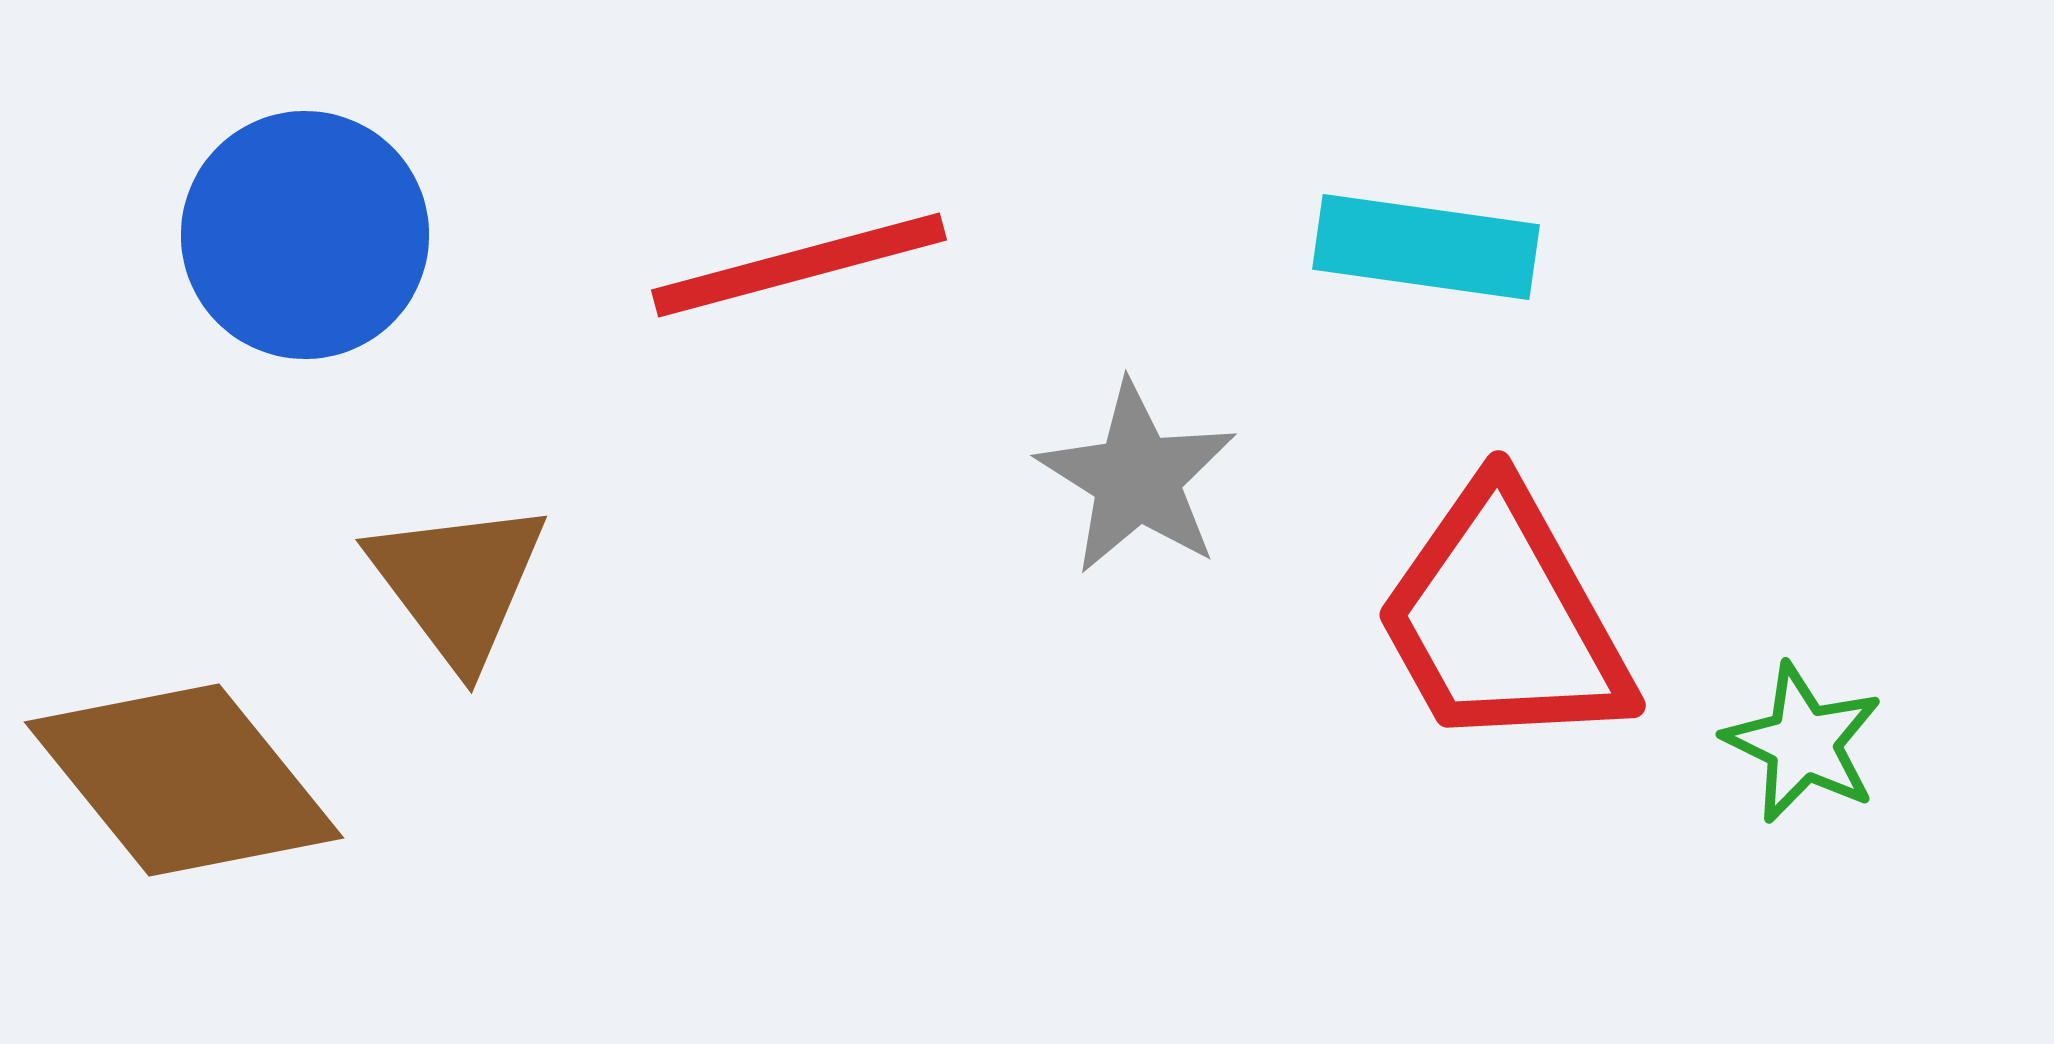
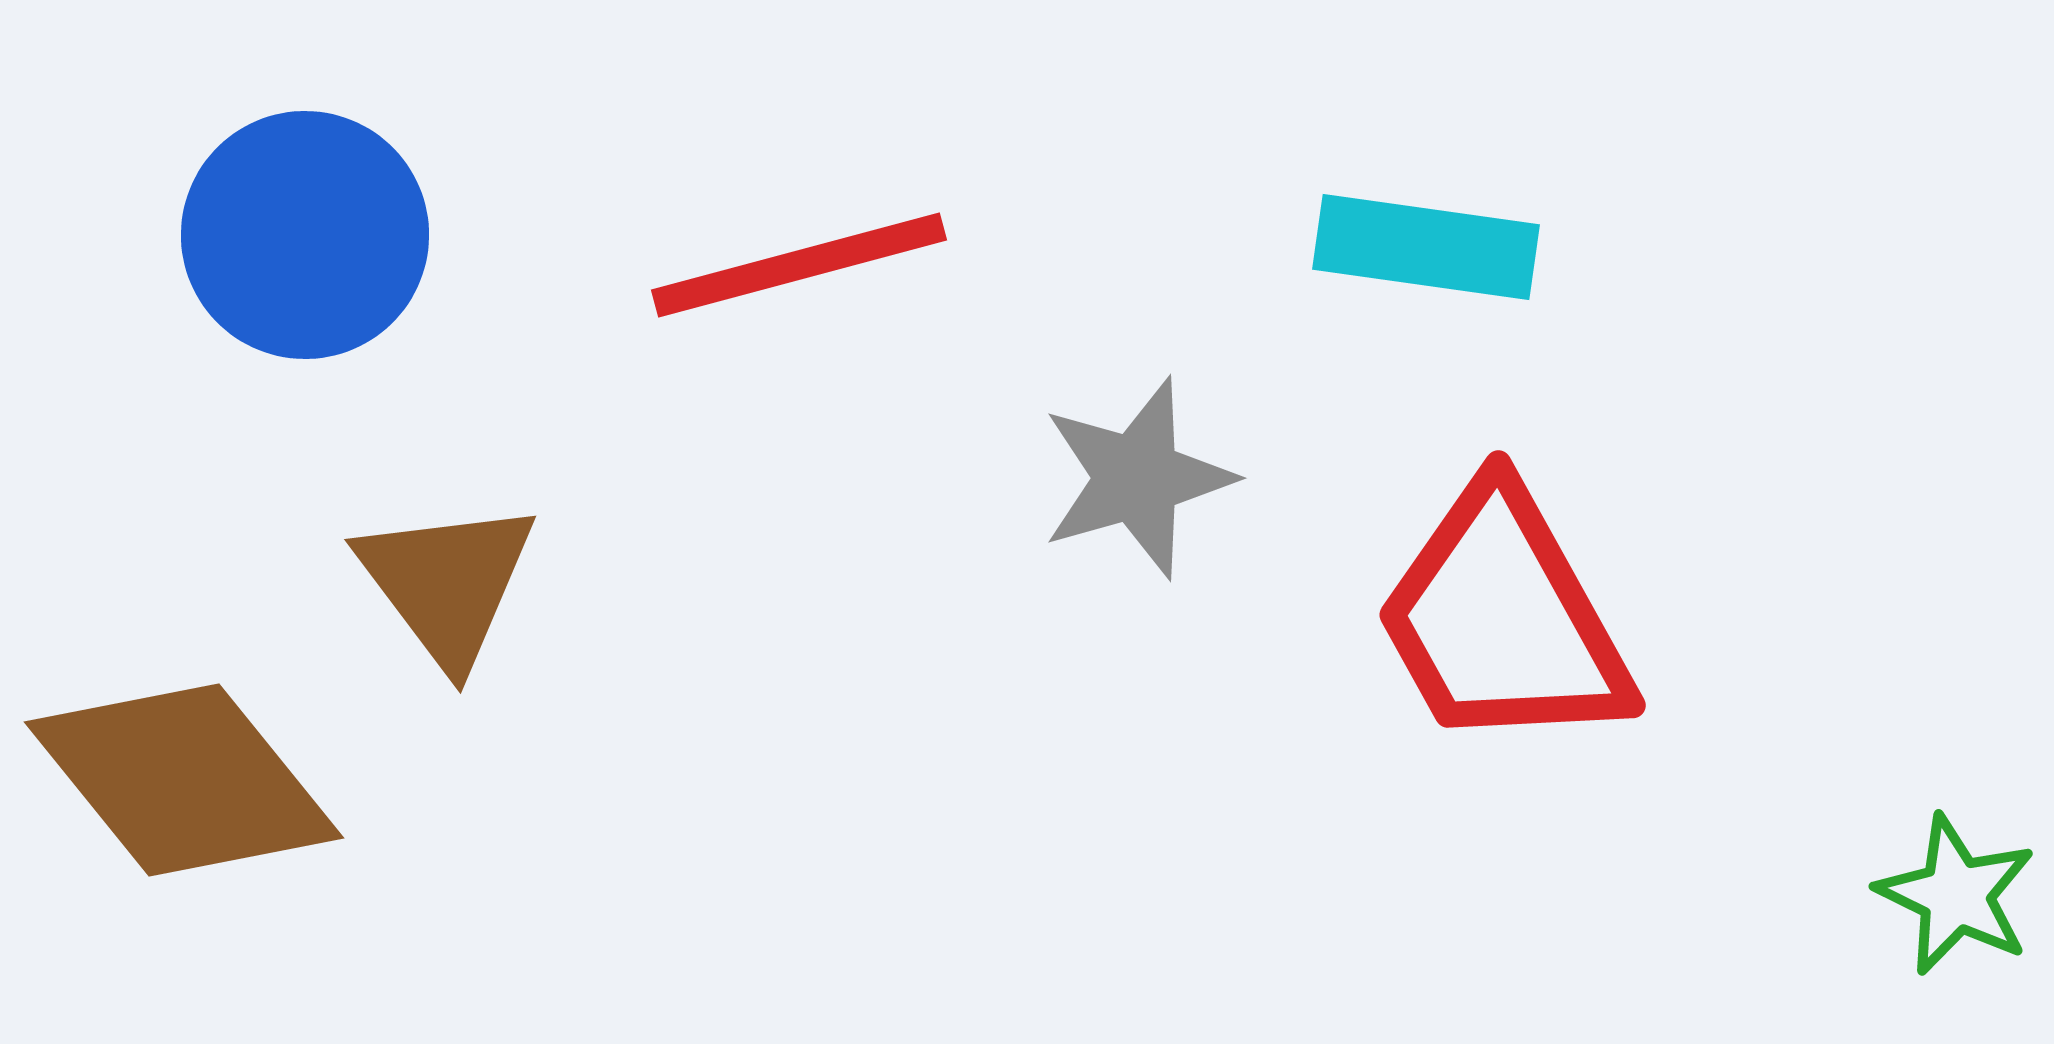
gray star: rotated 24 degrees clockwise
brown triangle: moved 11 px left
green star: moved 153 px right, 152 px down
